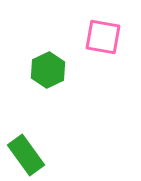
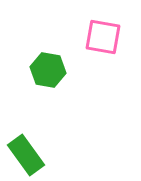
green hexagon: rotated 24 degrees counterclockwise
